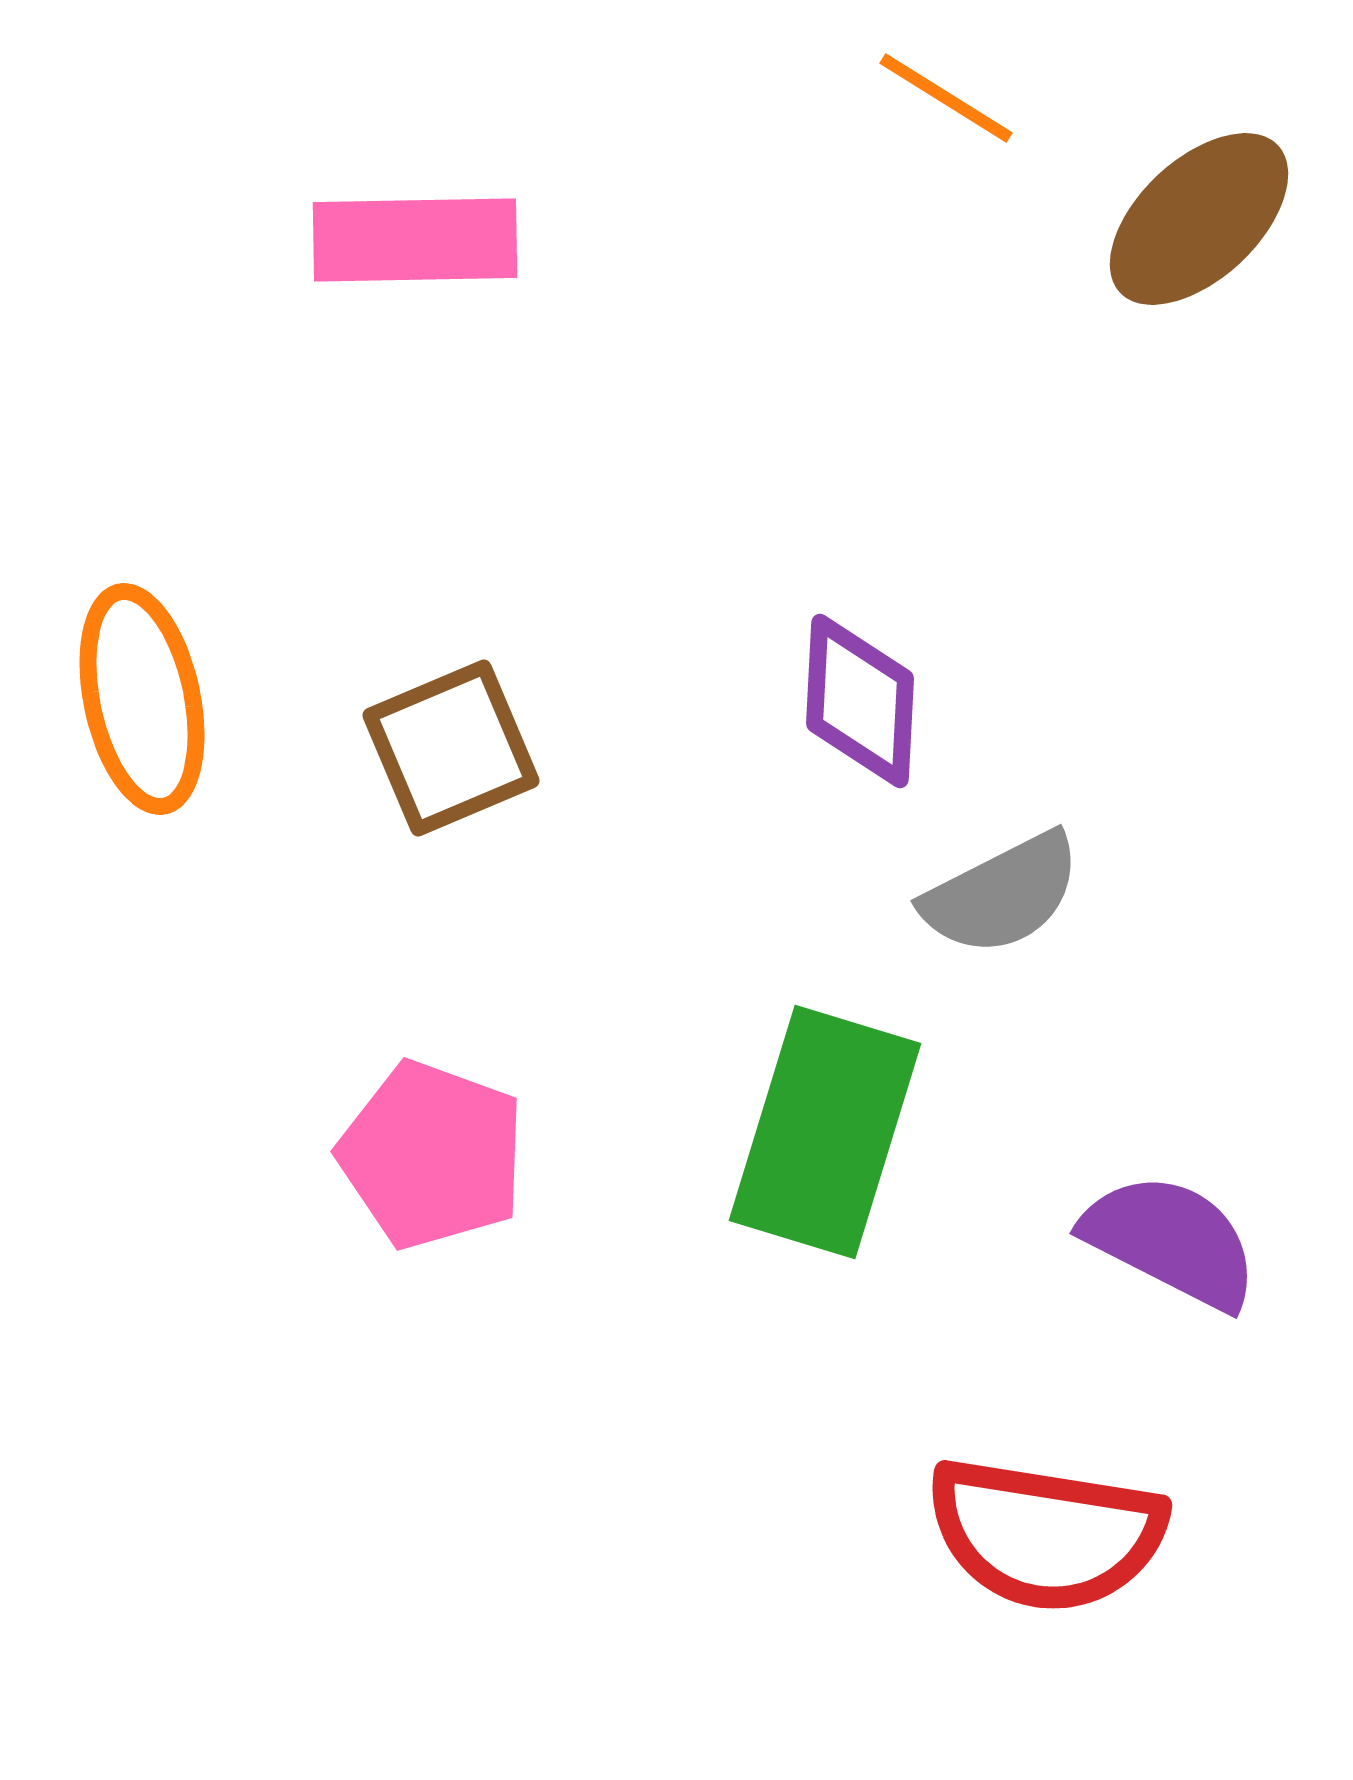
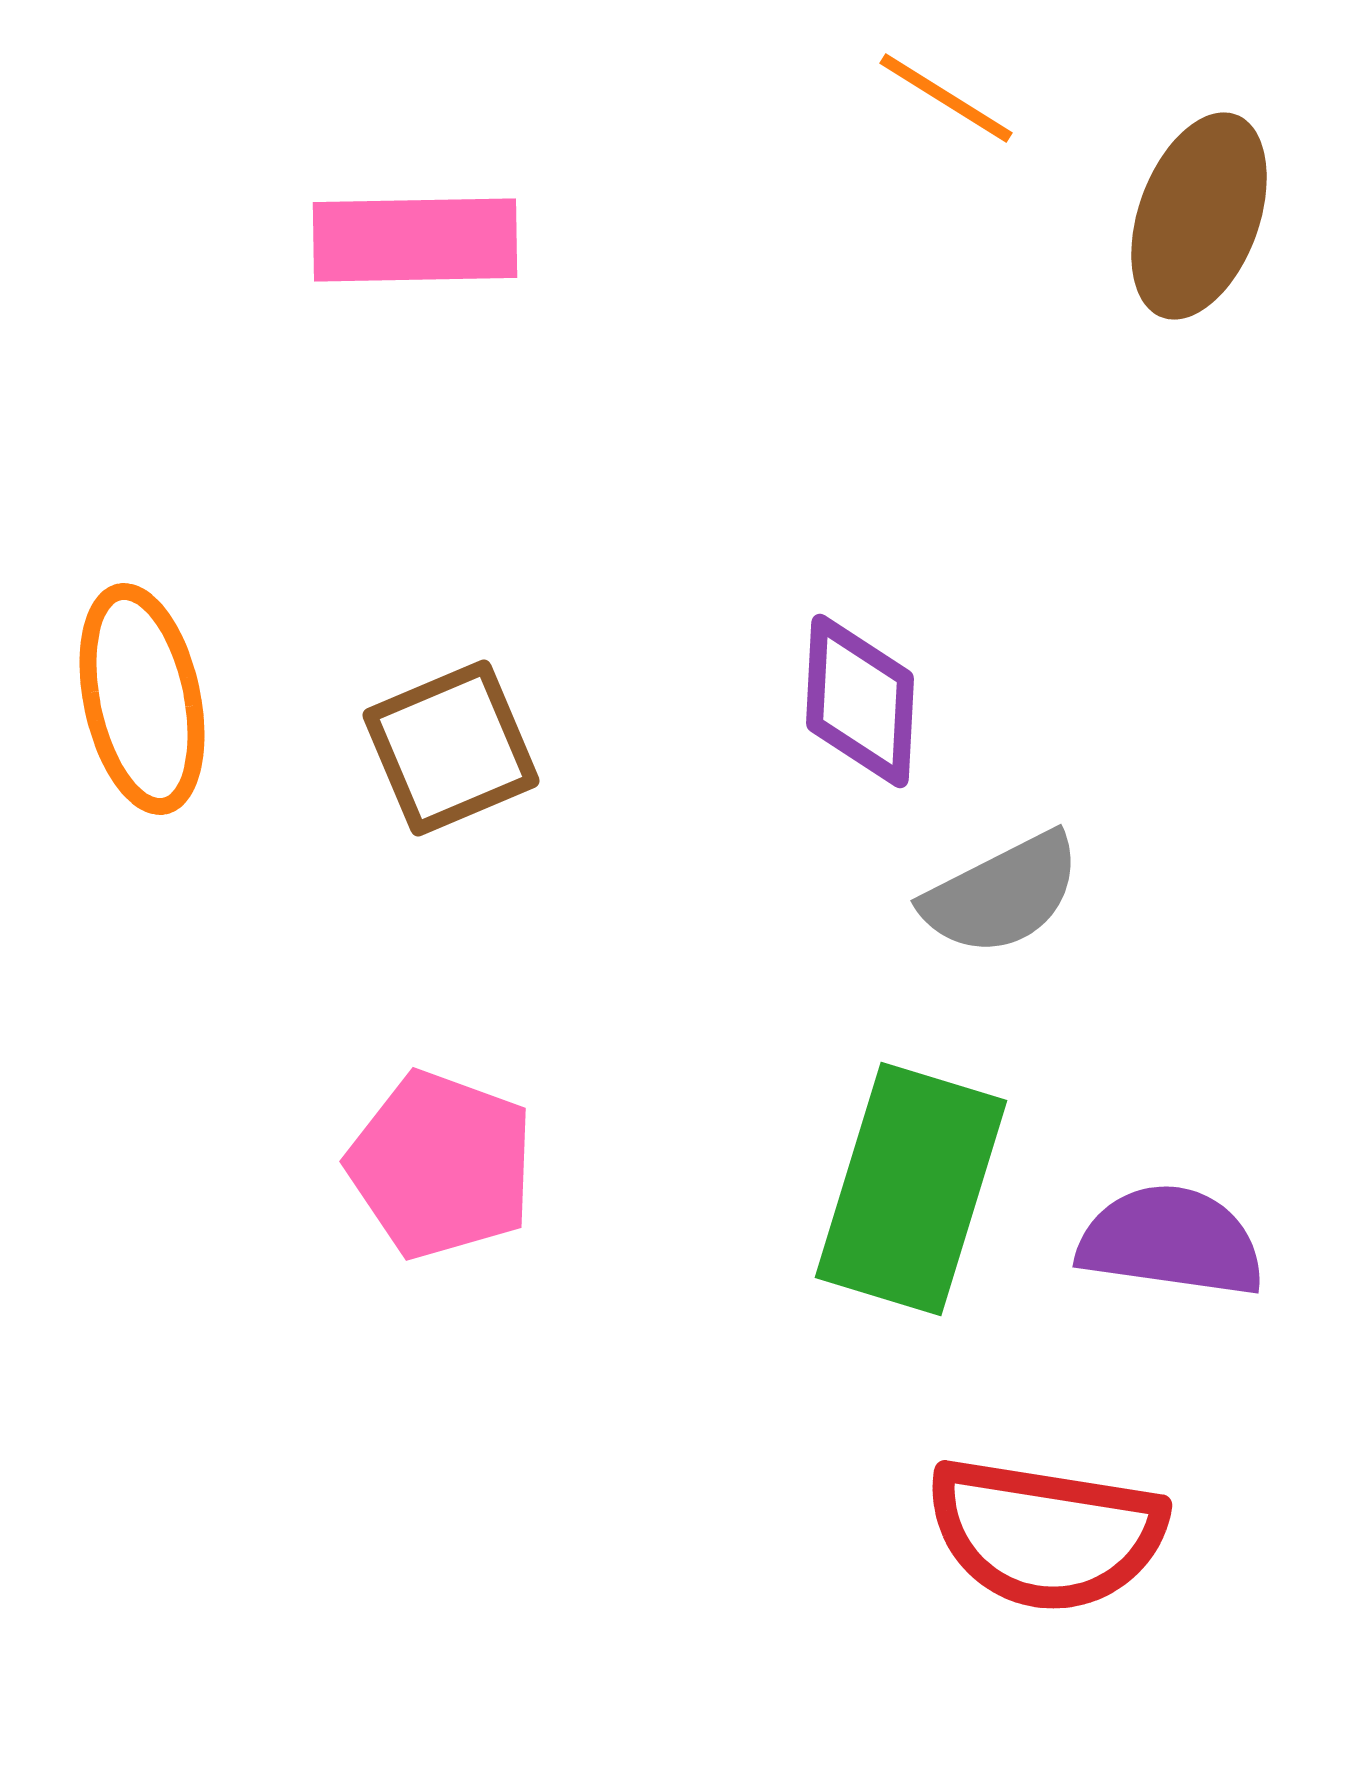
brown ellipse: moved 3 px up; rotated 27 degrees counterclockwise
green rectangle: moved 86 px right, 57 px down
pink pentagon: moved 9 px right, 10 px down
purple semicircle: rotated 19 degrees counterclockwise
